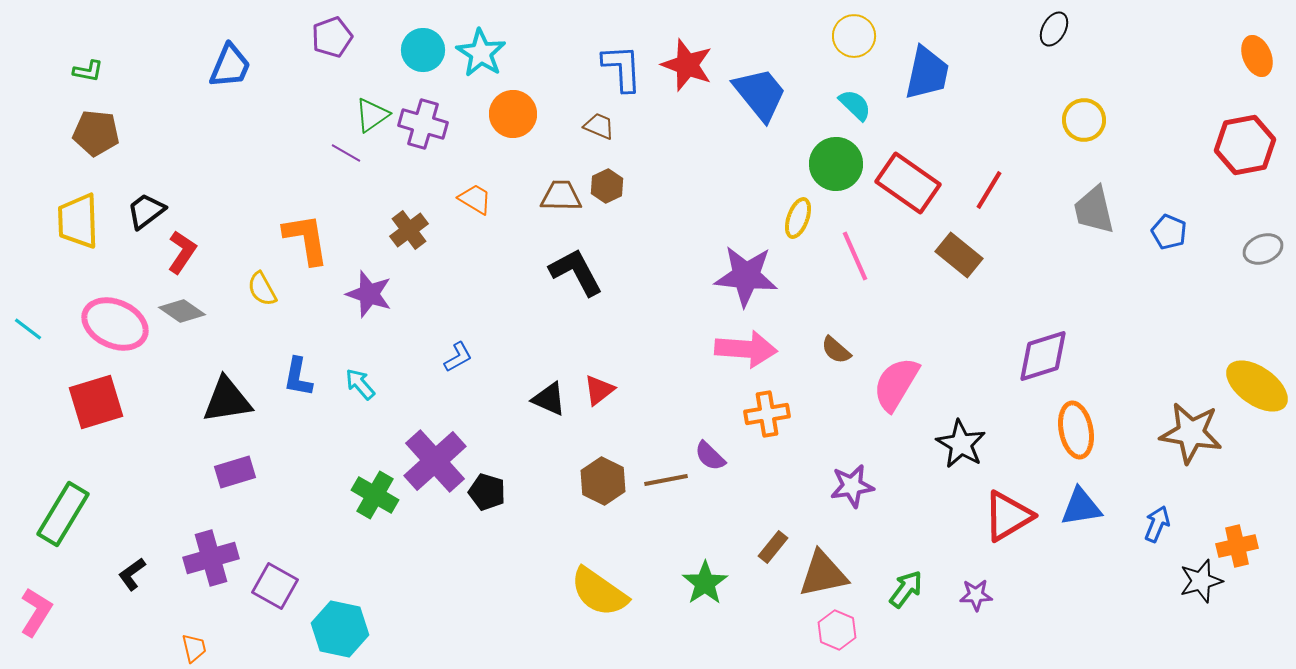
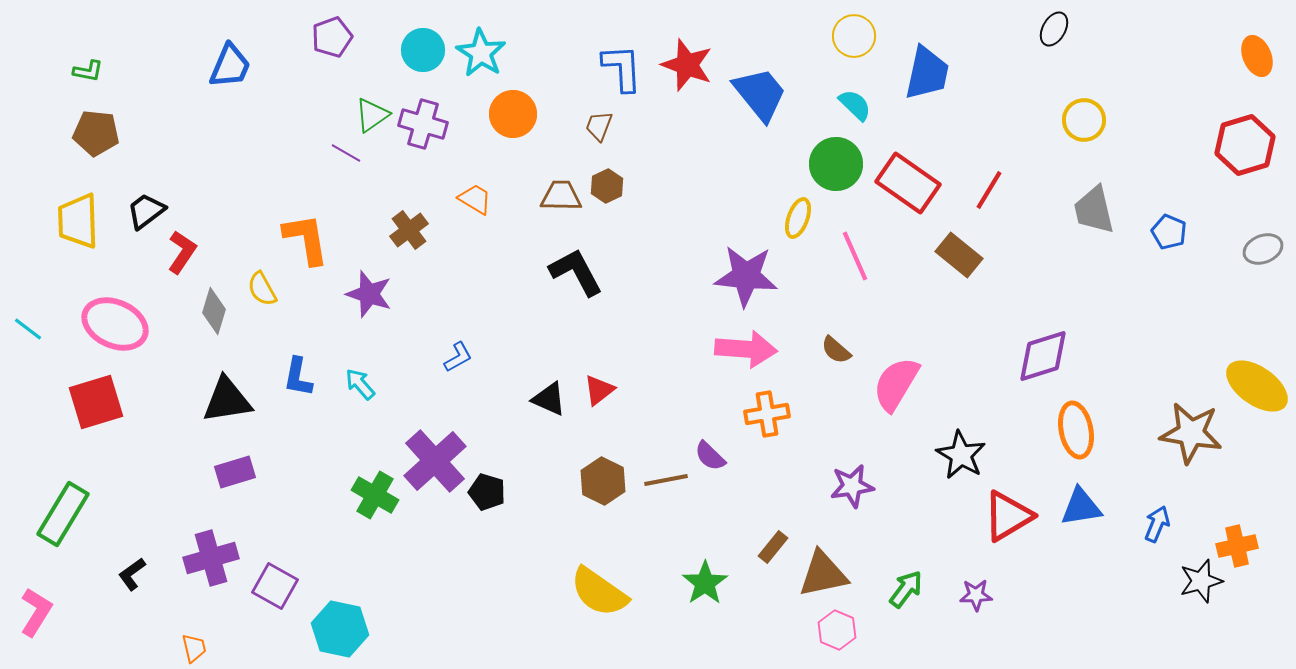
brown trapezoid at (599, 126): rotated 92 degrees counterclockwise
red hexagon at (1245, 145): rotated 6 degrees counterclockwise
gray diamond at (182, 311): moved 32 px right; rotated 72 degrees clockwise
black star at (961, 444): moved 11 px down
